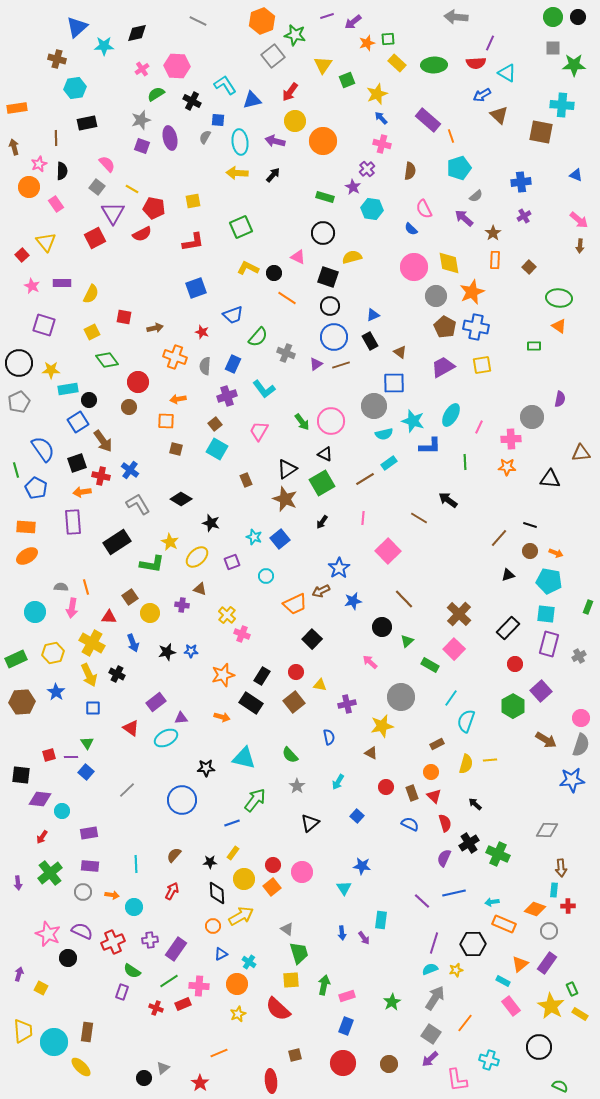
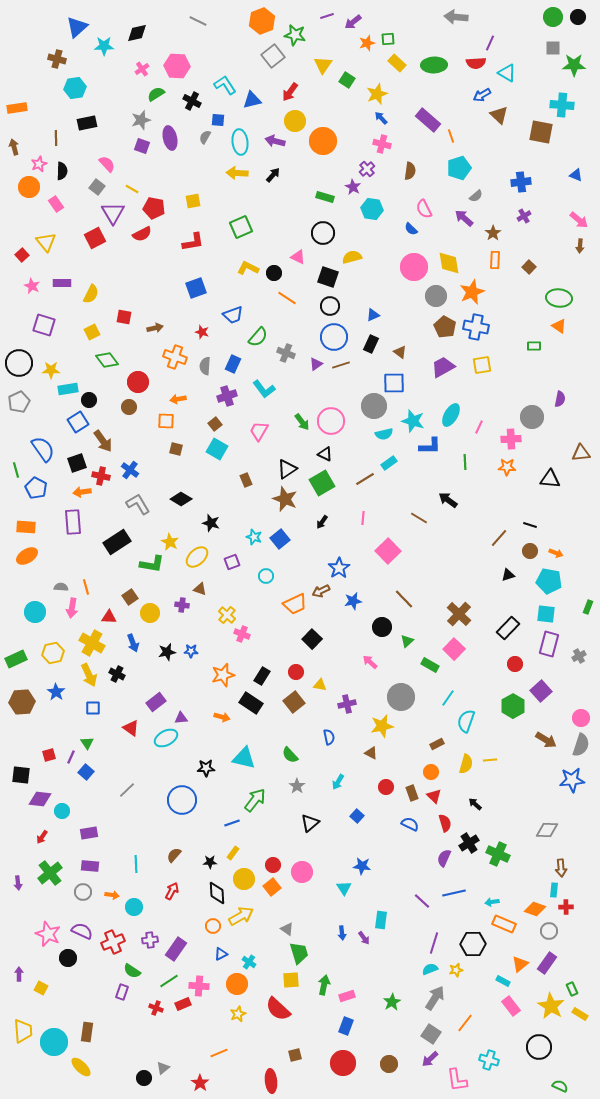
green square at (347, 80): rotated 35 degrees counterclockwise
black rectangle at (370, 341): moved 1 px right, 3 px down; rotated 54 degrees clockwise
cyan line at (451, 698): moved 3 px left
purple line at (71, 757): rotated 64 degrees counterclockwise
red cross at (568, 906): moved 2 px left, 1 px down
purple arrow at (19, 974): rotated 16 degrees counterclockwise
